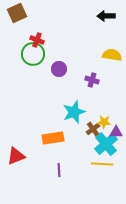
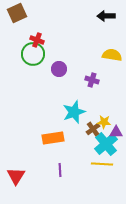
red triangle: moved 20 px down; rotated 36 degrees counterclockwise
purple line: moved 1 px right
